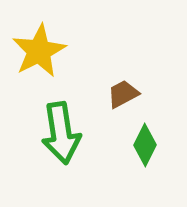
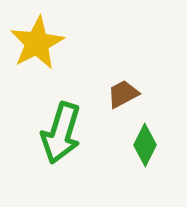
yellow star: moved 2 px left, 8 px up
green arrow: rotated 26 degrees clockwise
